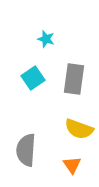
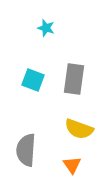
cyan star: moved 11 px up
cyan square: moved 2 px down; rotated 35 degrees counterclockwise
